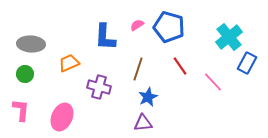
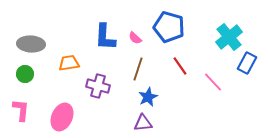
pink semicircle: moved 2 px left, 13 px down; rotated 104 degrees counterclockwise
orange trapezoid: rotated 15 degrees clockwise
purple cross: moved 1 px left, 1 px up
